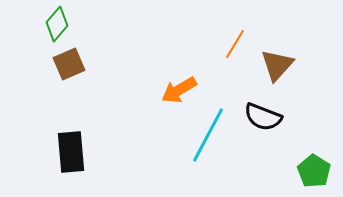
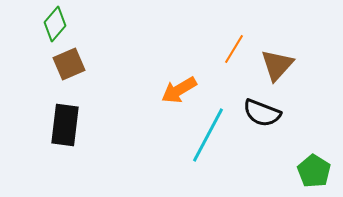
green diamond: moved 2 px left
orange line: moved 1 px left, 5 px down
black semicircle: moved 1 px left, 4 px up
black rectangle: moved 6 px left, 27 px up; rotated 12 degrees clockwise
